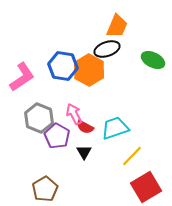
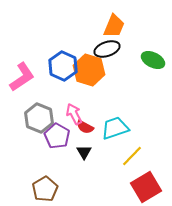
orange trapezoid: moved 3 px left
blue hexagon: rotated 16 degrees clockwise
orange hexagon: rotated 12 degrees counterclockwise
